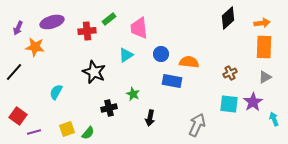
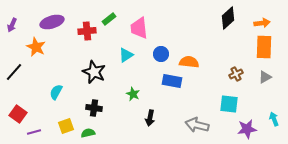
purple arrow: moved 6 px left, 3 px up
orange star: moved 1 px right; rotated 18 degrees clockwise
brown cross: moved 6 px right, 1 px down
purple star: moved 6 px left, 27 px down; rotated 24 degrees clockwise
black cross: moved 15 px left; rotated 21 degrees clockwise
red square: moved 2 px up
gray arrow: rotated 100 degrees counterclockwise
yellow square: moved 1 px left, 3 px up
green semicircle: rotated 144 degrees counterclockwise
